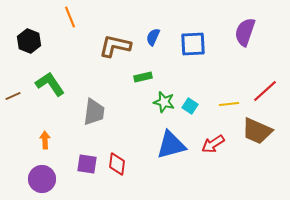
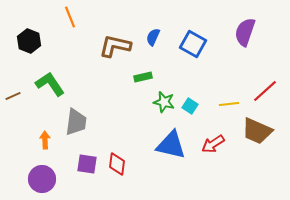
blue square: rotated 32 degrees clockwise
gray trapezoid: moved 18 px left, 10 px down
blue triangle: rotated 28 degrees clockwise
